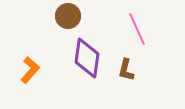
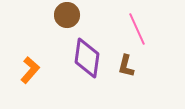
brown circle: moved 1 px left, 1 px up
brown L-shape: moved 4 px up
